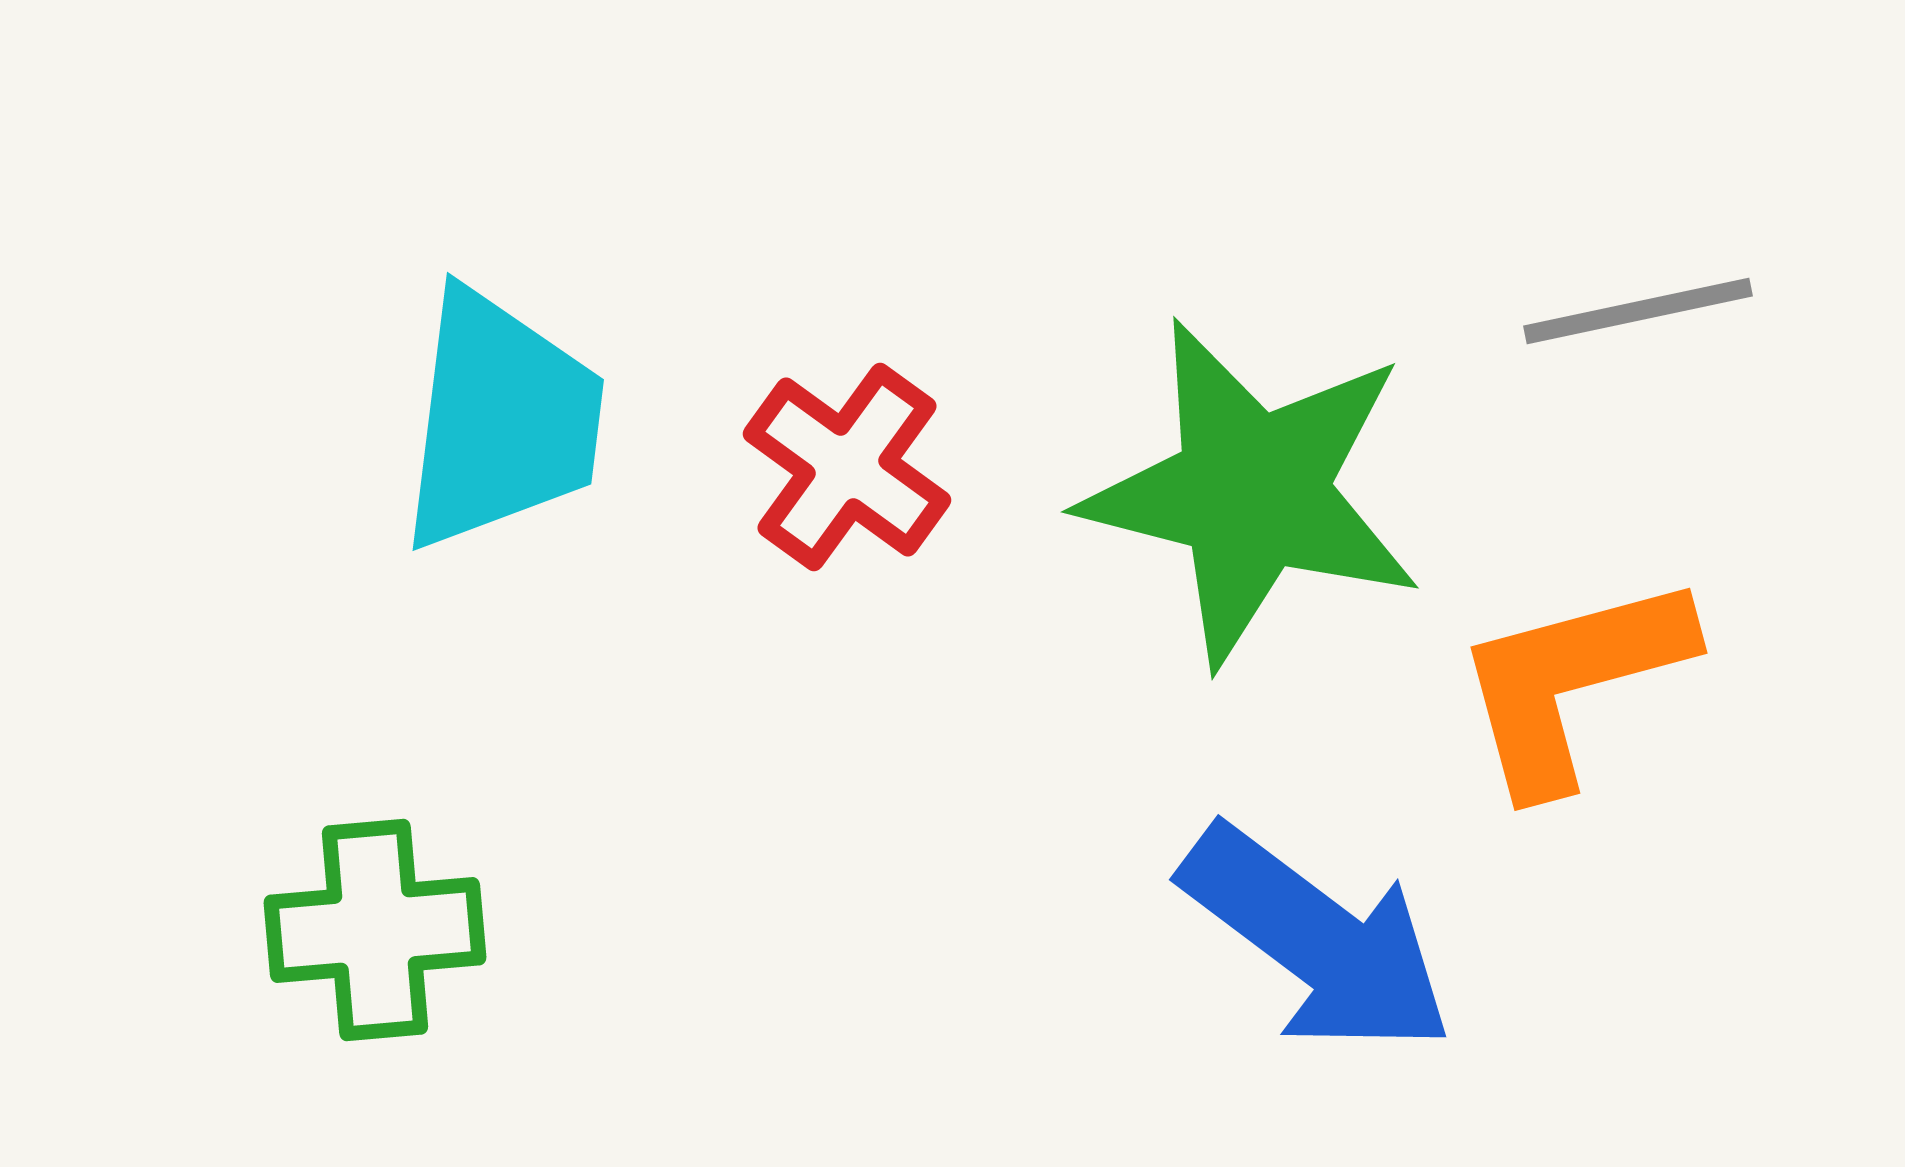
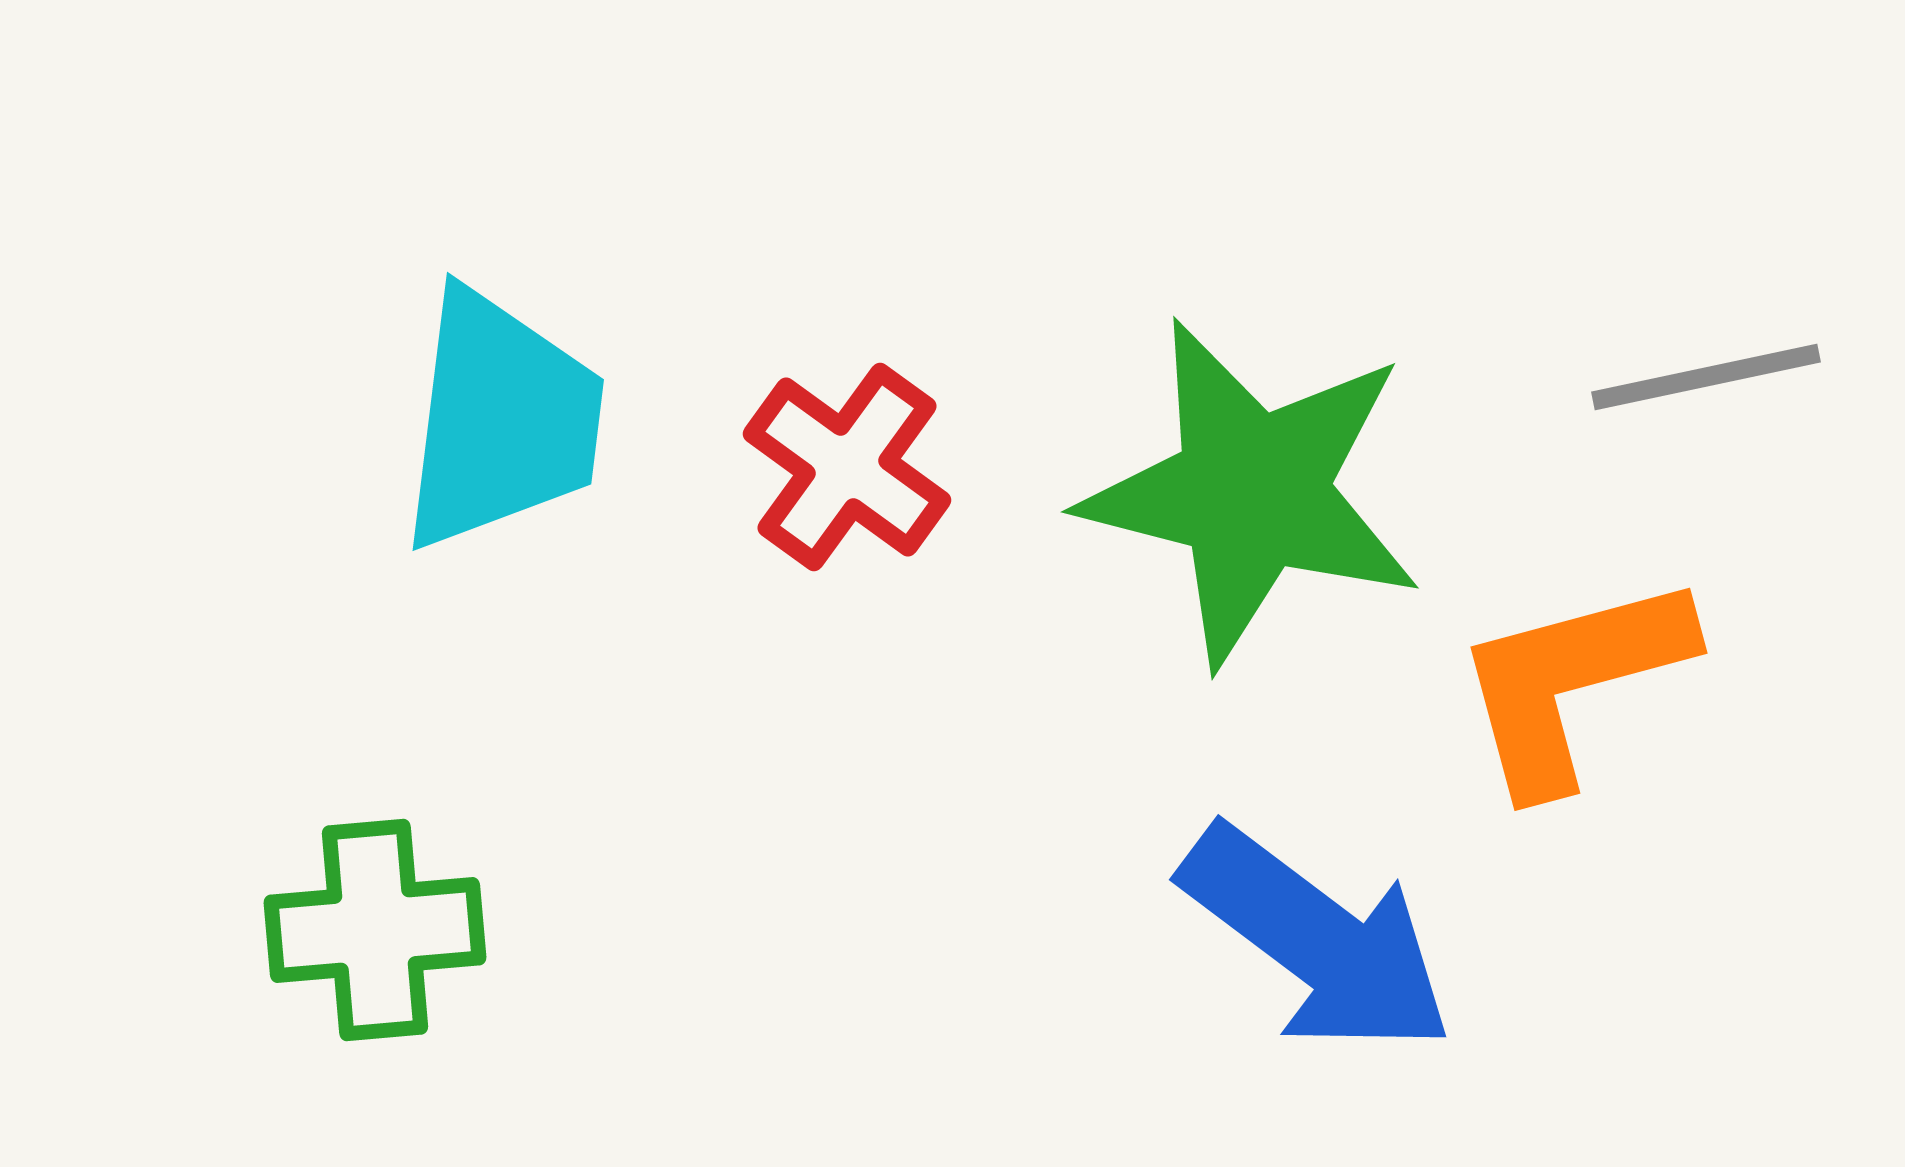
gray line: moved 68 px right, 66 px down
